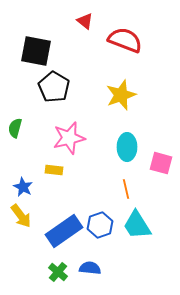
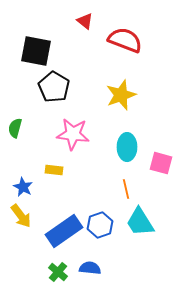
pink star: moved 4 px right, 4 px up; rotated 20 degrees clockwise
cyan trapezoid: moved 3 px right, 3 px up
